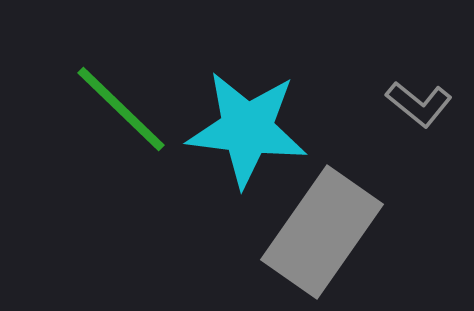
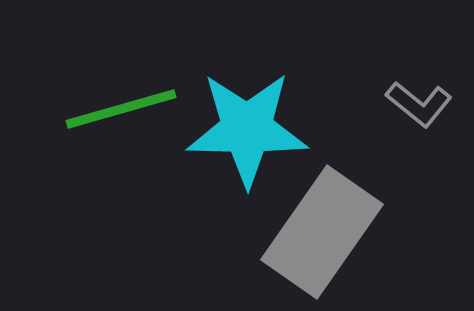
green line: rotated 60 degrees counterclockwise
cyan star: rotated 6 degrees counterclockwise
